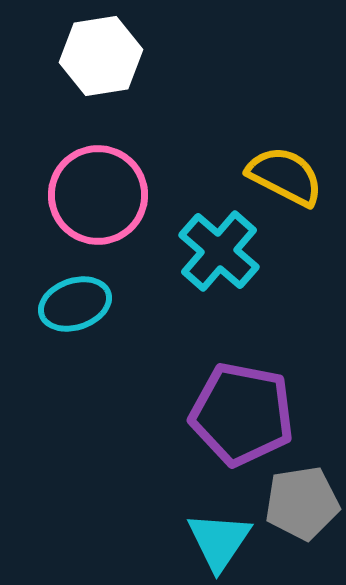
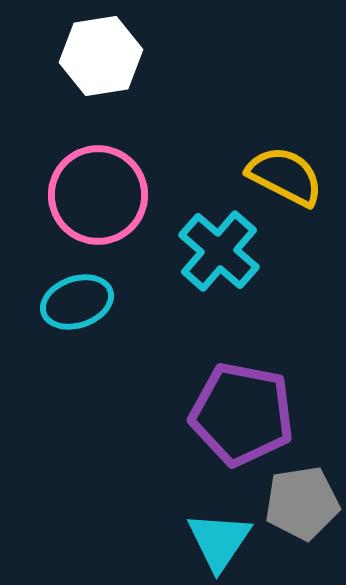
cyan ellipse: moved 2 px right, 2 px up
